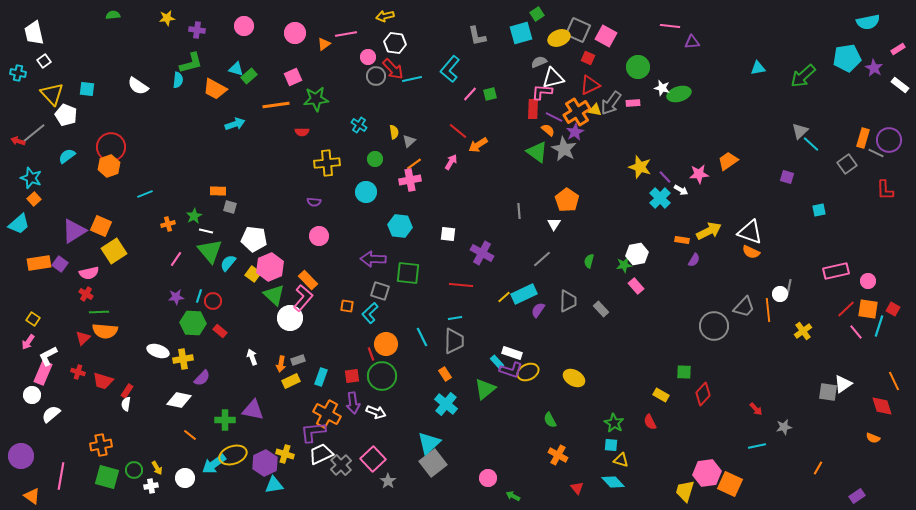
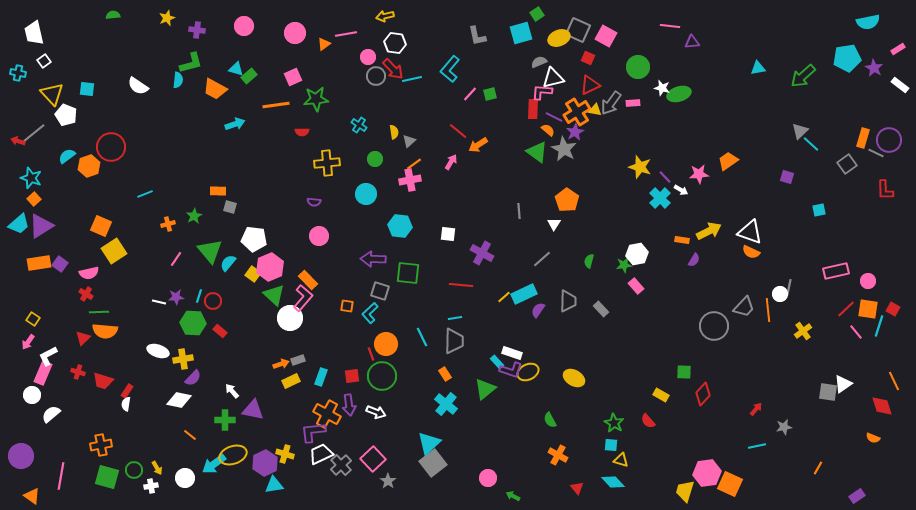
yellow star at (167, 18): rotated 14 degrees counterclockwise
orange hexagon at (109, 166): moved 20 px left
cyan circle at (366, 192): moved 2 px down
purple triangle at (74, 231): moved 33 px left, 5 px up
white line at (206, 231): moved 47 px left, 71 px down
white arrow at (252, 357): moved 20 px left, 34 px down; rotated 21 degrees counterclockwise
orange arrow at (281, 364): rotated 119 degrees counterclockwise
purple semicircle at (202, 378): moved 9 px left
purple arrow at (353, 403): moved 4 px left, 2 px down
red arrow at (756, 409): rotated 96 degrees counterclockwise
red semicircle at (650, 422): moved 2 px left, 1 px up; rotated 14 degrees counterclockwise
